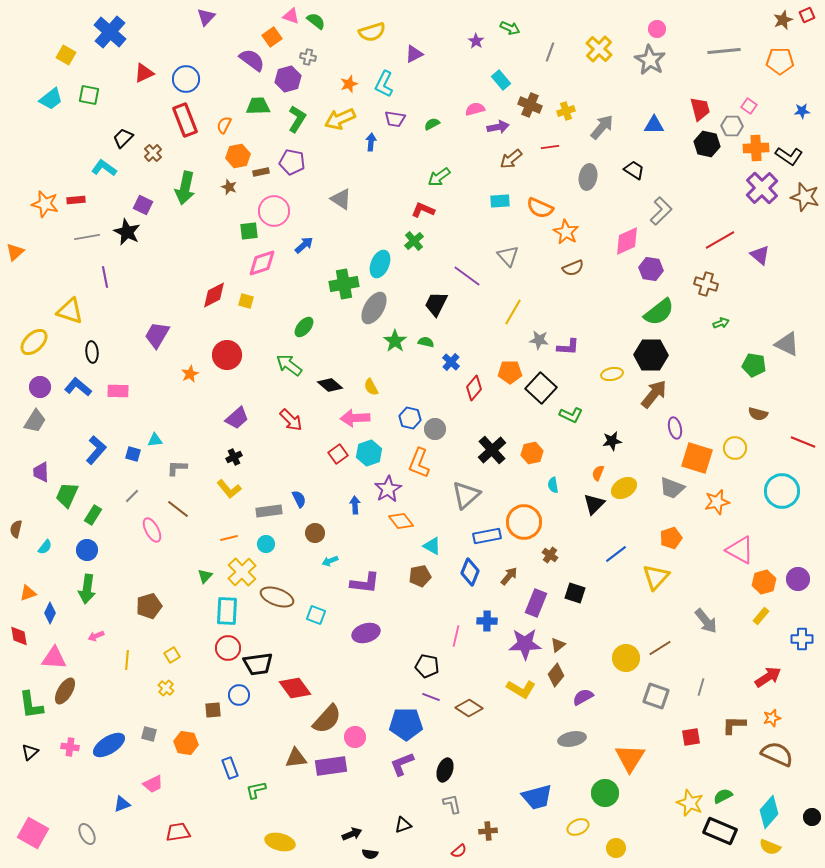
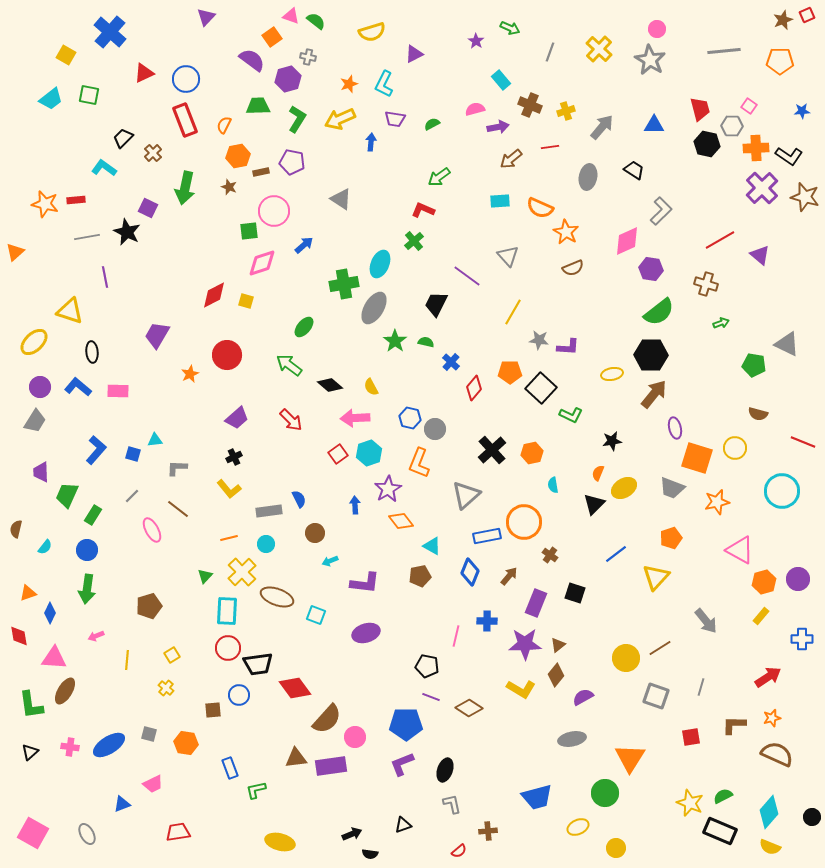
purple square at (143, 205): moved 5 px right, 3 px down
